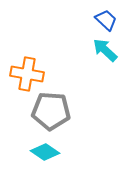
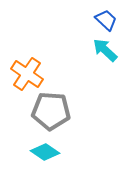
orange cross: rotated 24 degrees clockwise
